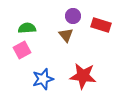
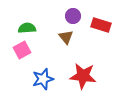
brown triangle: moved 2 px down
